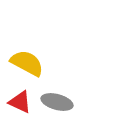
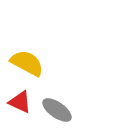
gray ellipse: moved 8 px down; rotated 20 degrees clockwise
